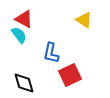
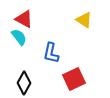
cyan semicircle: moved 2 px down
red square: moved 4 px right, 4 px down
black diamond: rotated 45 degrees clockwise
